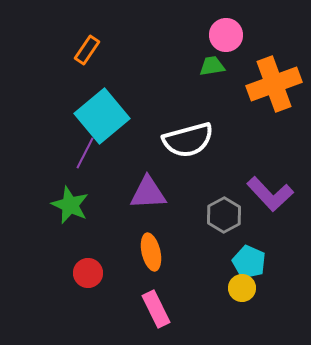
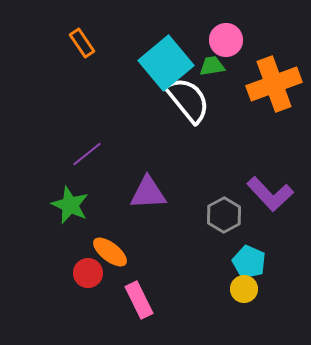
pink circle: moved 5 px down
orange rectangle: moved 5 px left, 7 px up; rotated 68 degrees counterclockwise
cyan square: moved 64 px right, 53 px up
white semicircle: moved 40 px up; rotated 114 degrees counterclockwise
purple line: moved 2 px right, 1 px down; rotated 24 degrees clockwise
orange ellipse: moved 41 px left; rotated 39 degrees counterclockwise
yellow circle: moved 2 px right, 1 px down
pink rectangle: moved 17 px left, 9 px up
